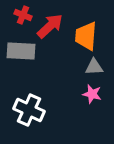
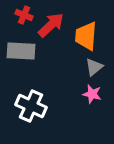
red cross: moved 1 px right
red arrow: moved 1 px right, 1 px up
gray triangle: rotated 36 degrees counterclockwise
white cross: moved 2 px right, 4 px up
